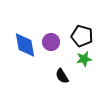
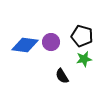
blue diamond: rotated 72 degrees counterclockwise
